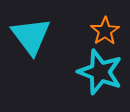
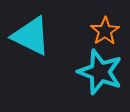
cyan triangle: rotated 27 degrees counterclockwise
